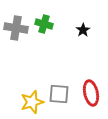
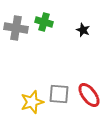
green cross: moved 2 px up
black star: rotated 16 degrees counterclockwise
red ellipse: moved 2 px left, 2 px down; rotated 25 degrees counterclockwise
